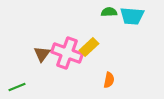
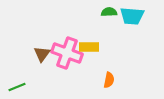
yellow rectangle: rotated 42 degrees clockwise
